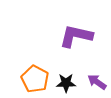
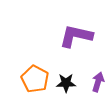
purple arrow: moved 1 px right; rotated 72 degrees clockwise
